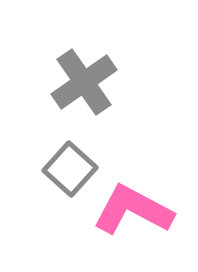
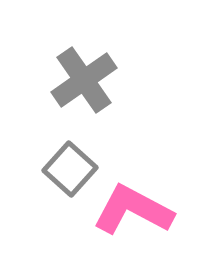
gray cross: moved 2 px up
